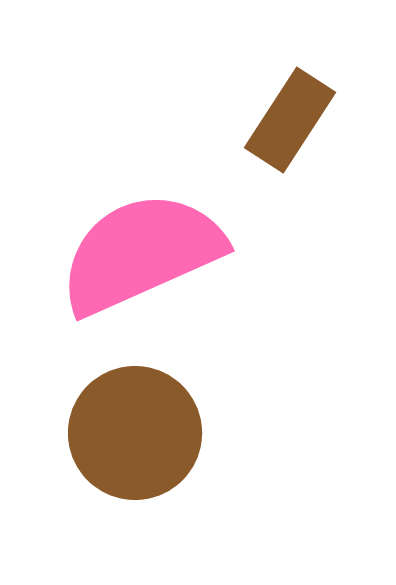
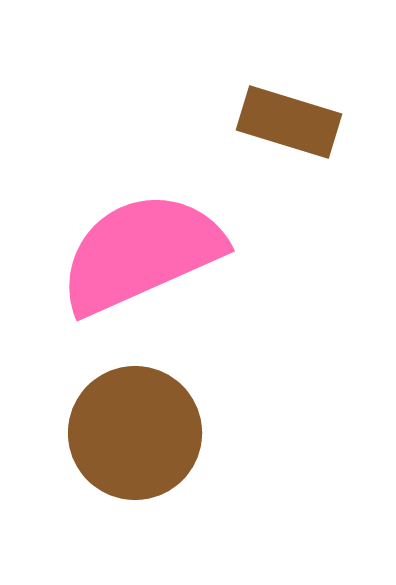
brown rectangle: moved 1 px left, 2 px down; rotated 74 degrees clockwise
